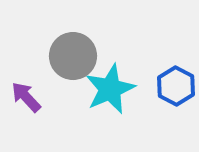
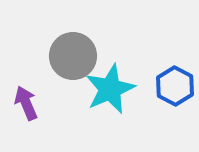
blue hexagon: moved 1 px left
purple arrow: moved 6 px down; rotated 20 degrees clockwise
